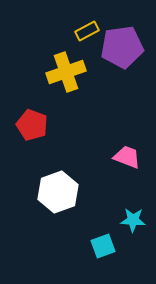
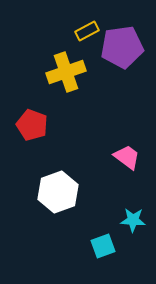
pink trapezoid: rotated 16 degrees clockwise
